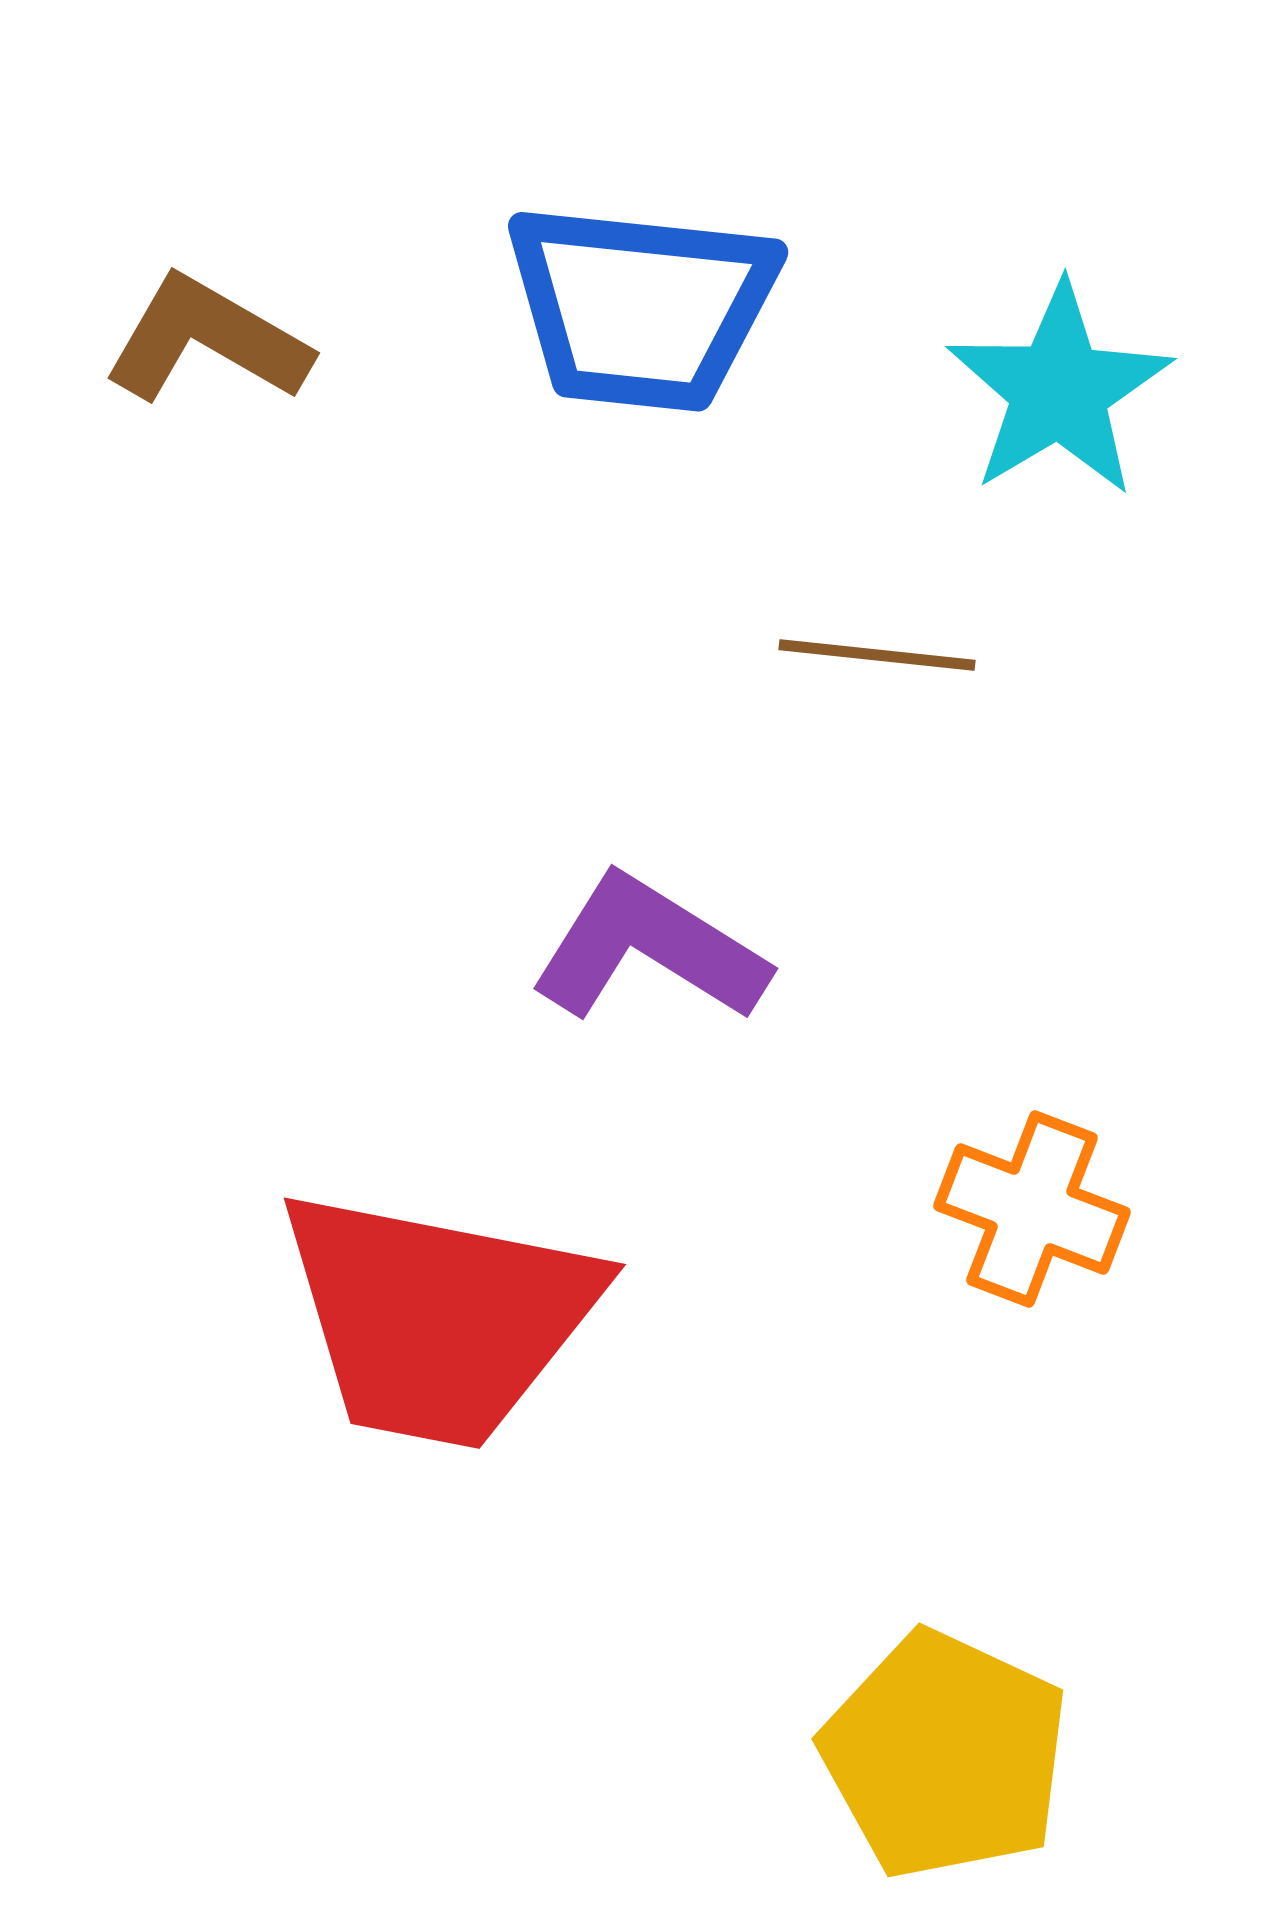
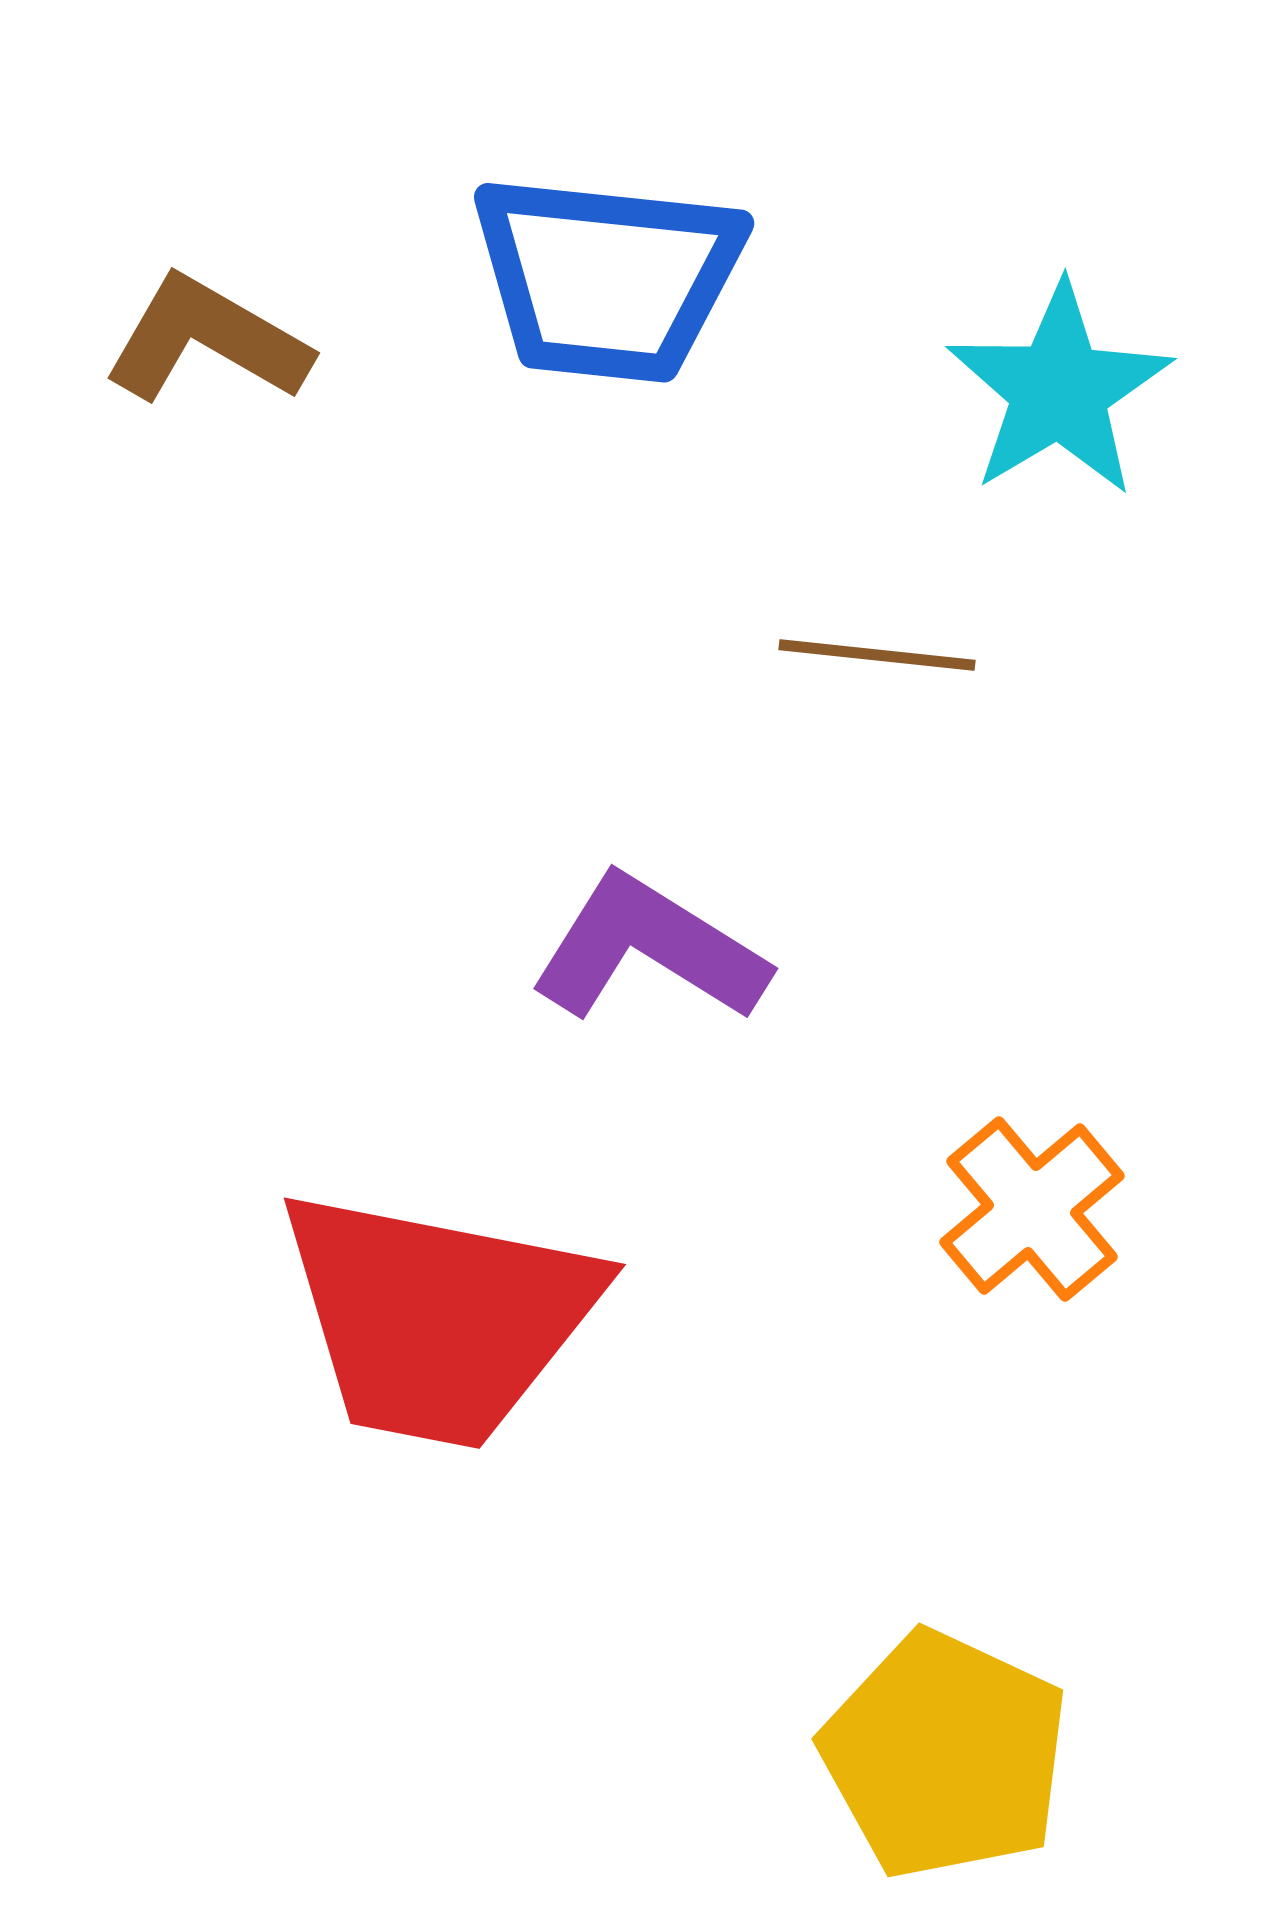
blue trapezoid: moved 34 px left, 29 px up
orange cross: rotated 29 degrees clockwise
